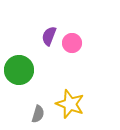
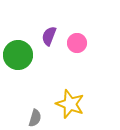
pink circle: moved 5 px right
green circle: moved 1 px left, 15 px up
gray semicircle: moved 3 px left, 4 px down
